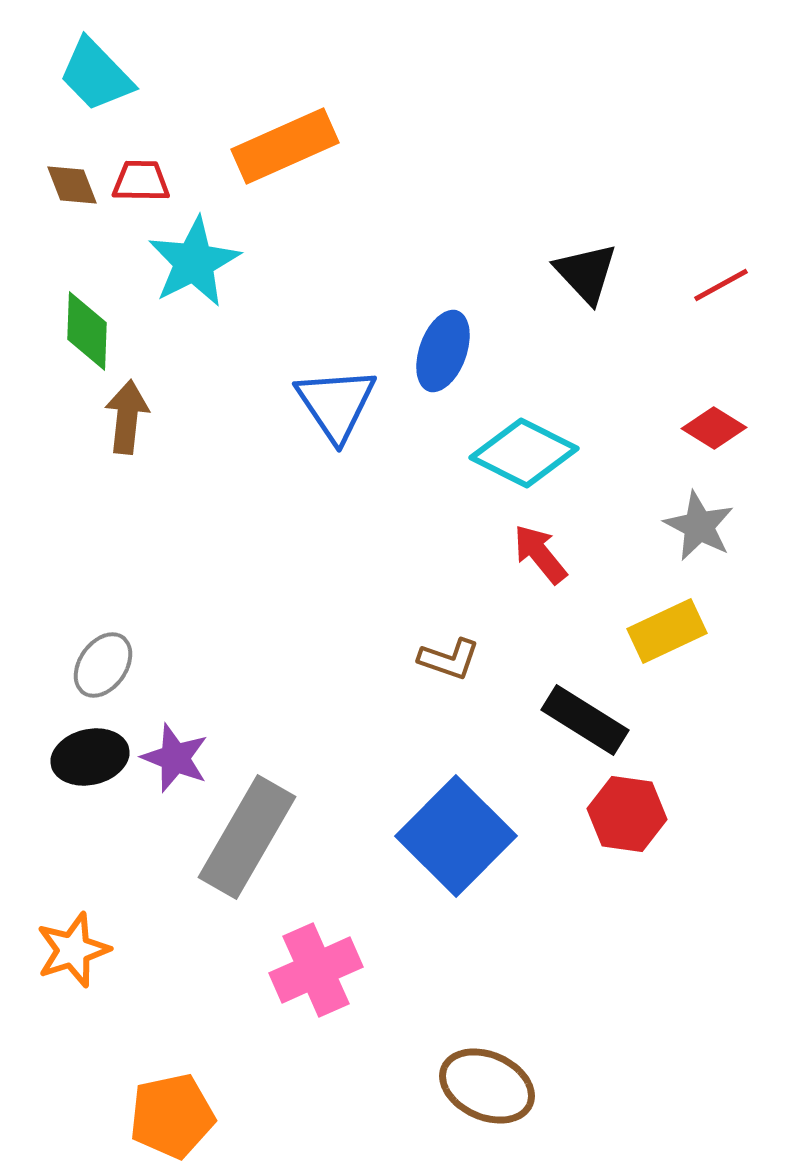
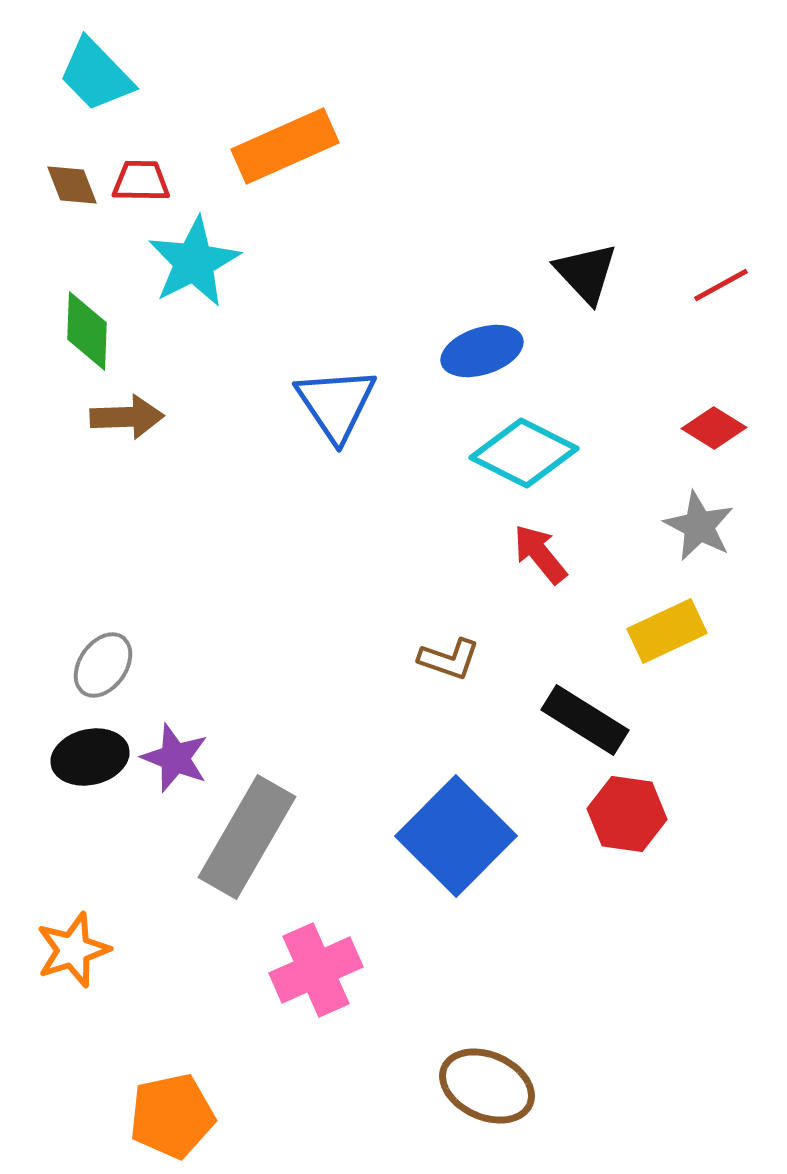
blue ellipse: moved 39 px right; rotated 52 degrees clockwise
brown arrow: rotated 82 degrees clockwise
